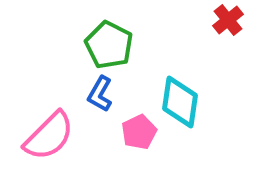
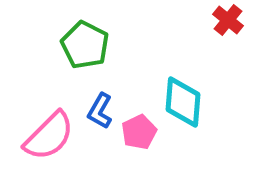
red cross: rotated 12 degrees counterclockwise
green pentagon: moved 24 px left
blue L-shape: moved 17 px down
cyan diamond: moved 3 px right; rotated 4 degrees counterclockwise
